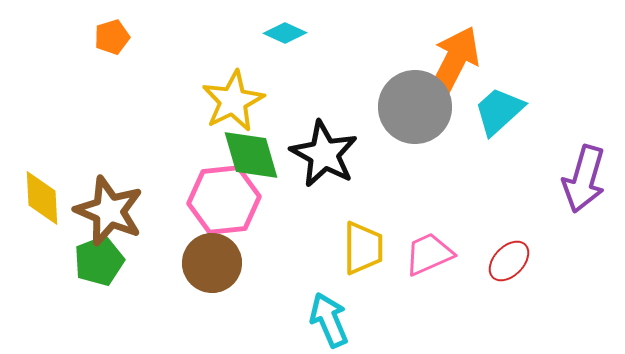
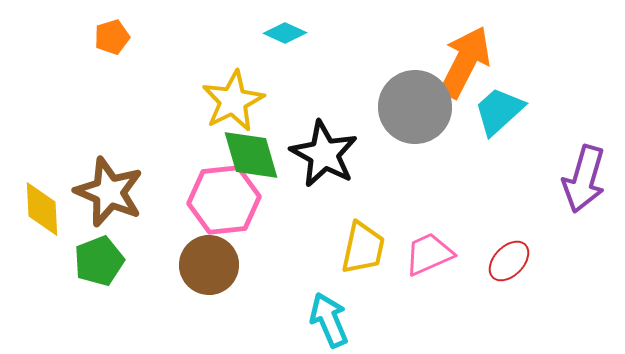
orange arrow: moved 11 px right
yellow diamond: moved 11 px down
brown star: moved 19 px up
yellow trapezoid: rotated 12 degrees clockwise
brown circle: moved 3 px left, 2 px down
